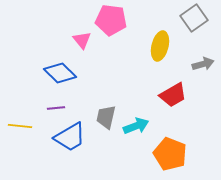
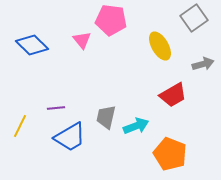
yellow ellipse: rotated 44 degrees counterclockwise
blue diamond: moved 28 px left, 28 px up
yellow line: rotated 70 degrees counterclockwise
